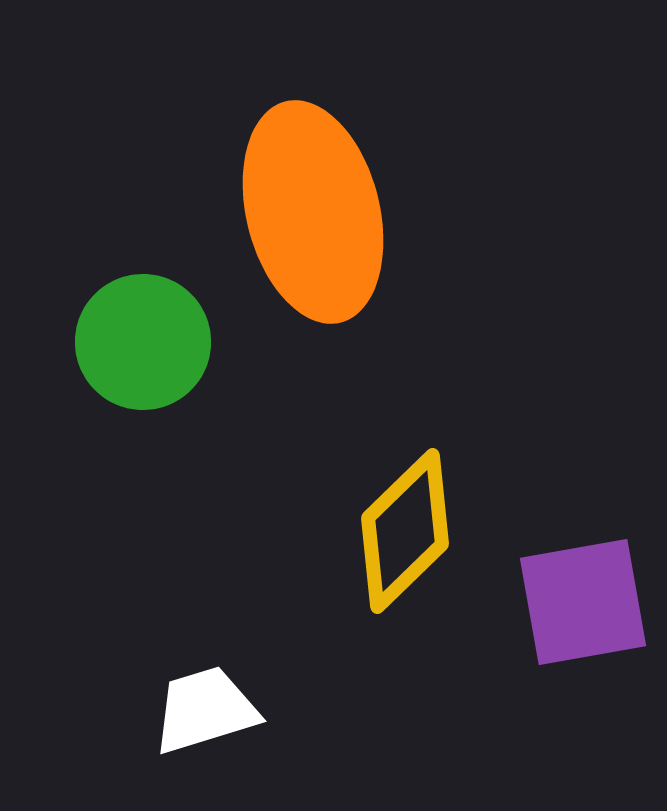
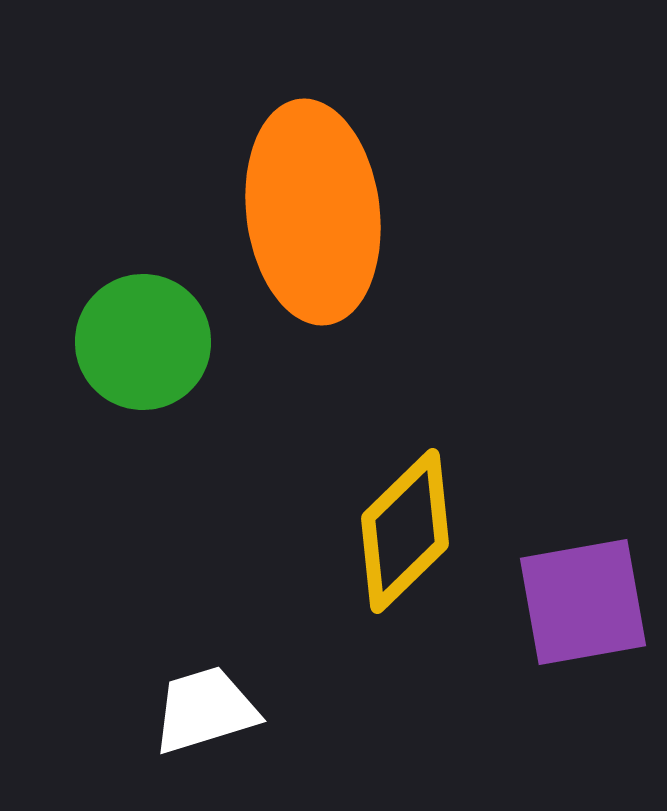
orange ellipse: rotated 7 degrees clockwise
